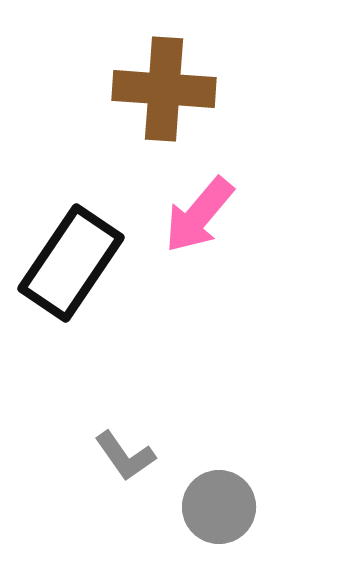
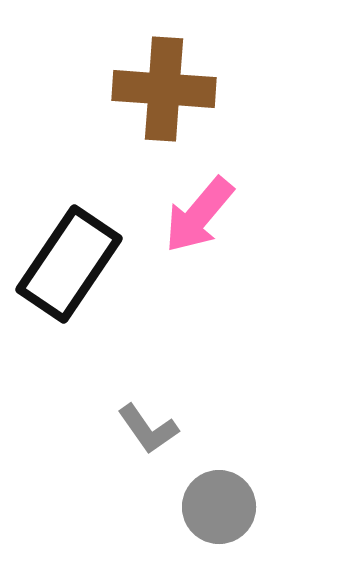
black rectangle: moved 2 px left, 1 px down
gray L-shape: moved 23 px right, 27 px up
